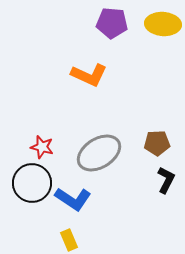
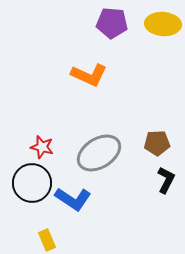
yellow rectangle: moved 22 px left
